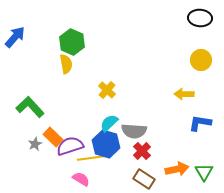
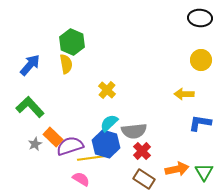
blue arrow: moved 15 px right, 28 px down
gray semicircle: rotated 10 degrees counterclockwise
